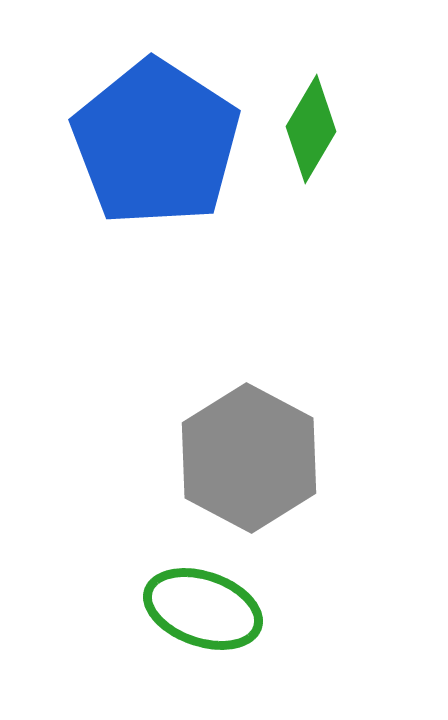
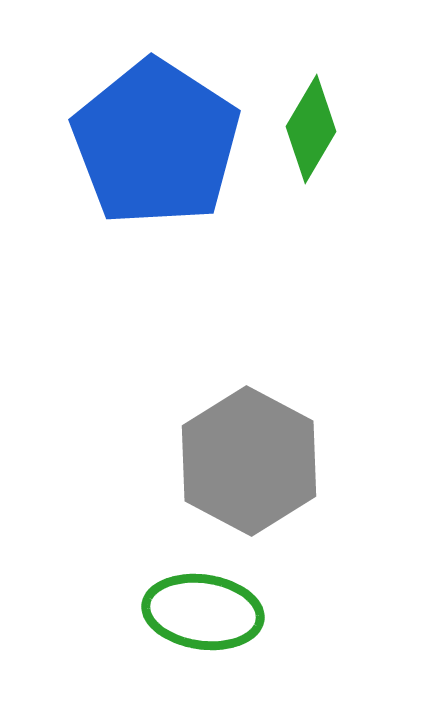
gray hexagon: moved 3 px down
green ellipse: moved 3 px down; rotated 11 degrees counterclockwise
